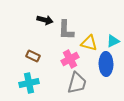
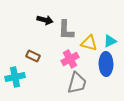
cyan triangle: moved 3 px left
cyan cross: moved 14 px left, 6 px up
